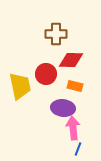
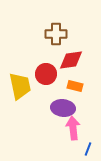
red diamond: rotated 10 degrees counterclockwise
blue line: moved 10 px right
